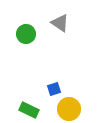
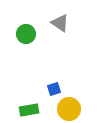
green rectangle: rotated 36 degrees counterclockwise
